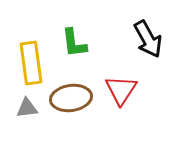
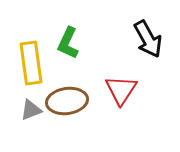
green L-shape: moved 6 px left; rotated 32 degrees clockwise
brown ellipse: moved 4 px left, 3 px down
gray triangle: moved 4 px right, 2 px down; rotated 15 degrees counterclockwise
